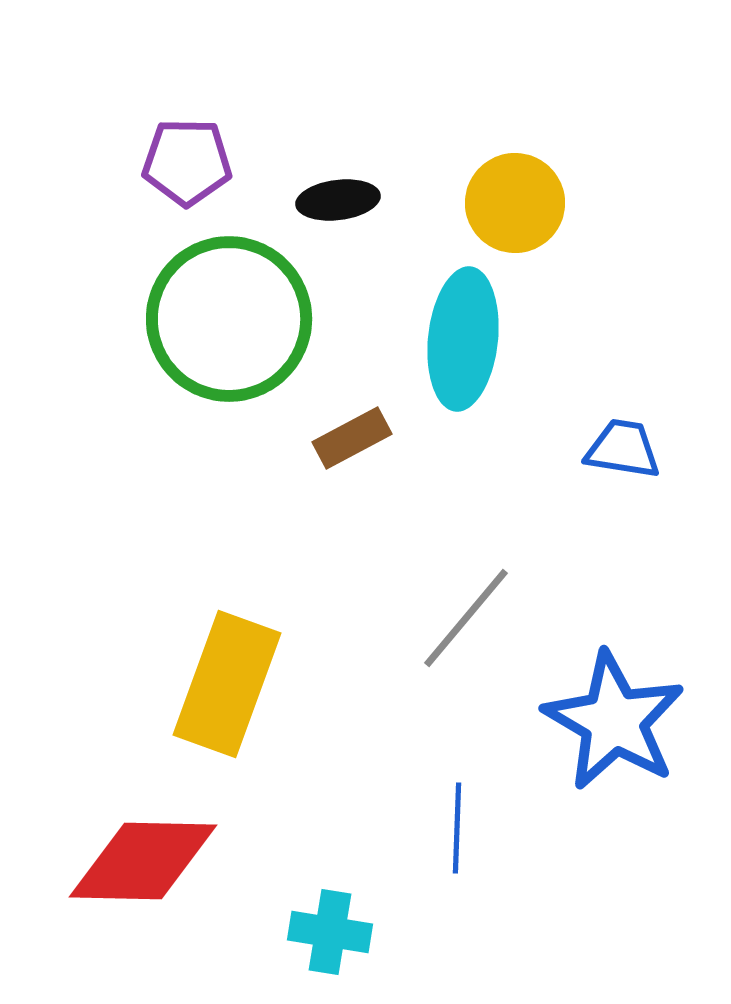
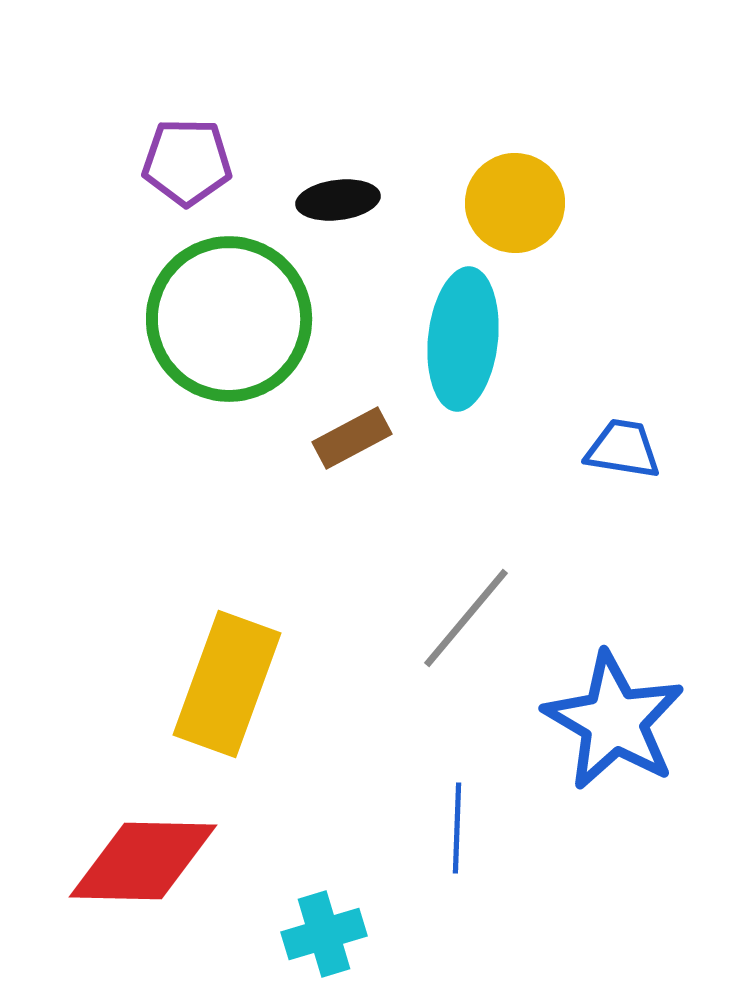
cyan cross: moved 6 px left, 2 px down; rotated 26 degrees counterclockwise
